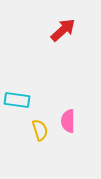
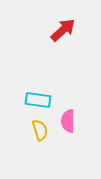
cyan rectangle: moved 21 px right
